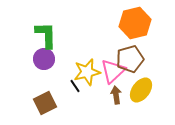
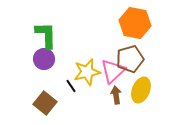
orange hexagon: rotated 24 degrees clockwise
black line: moved 4 px left
yellow ellipse: rotated 15 degrees counterclockwise
brown square: rotated 25 degrees counterclockwise
